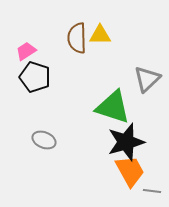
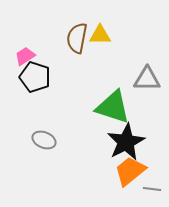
brown semicircle: rotated 12 degrees clockwise
pink trapezoid: moved 1 px left, 5 px down
gray triangle: rotated 44 degrees clockwise
black star: rotated 12 degrees counterclockwise
orange trapezoid: rotated 100 degrees counterclockwise
gray line: moved 2 px up
